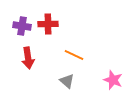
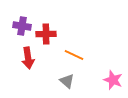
red cross: moved 2 px left, 10 px down
